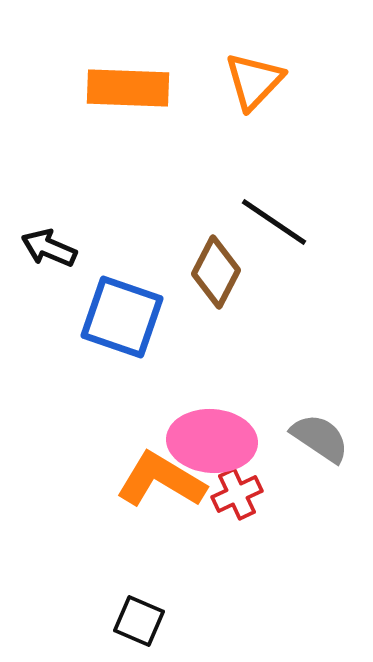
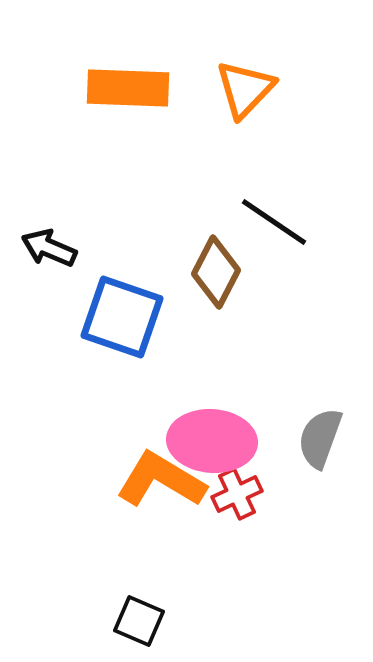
orange triangle: moved 9 px left, 8 px down
gray semicircle: rotated 104 degrees counterclockwise
